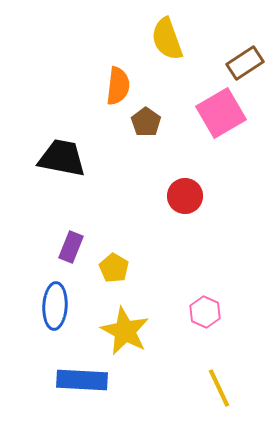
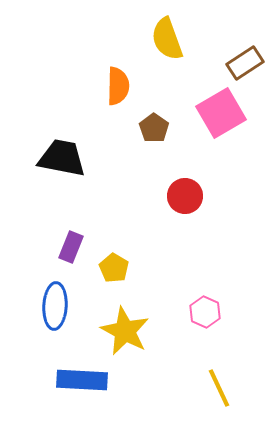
orange semicircle: rotated 6 degrees counterclockwise
brown pentagon: moved 8 px right, 6 px down
